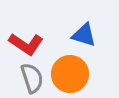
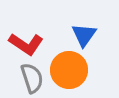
blue triangle: rotated 48 degrees clockwise
orange circle: moved 1 px left, 4 px up
